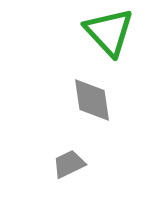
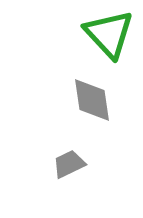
green triangle: moved 2 px down
